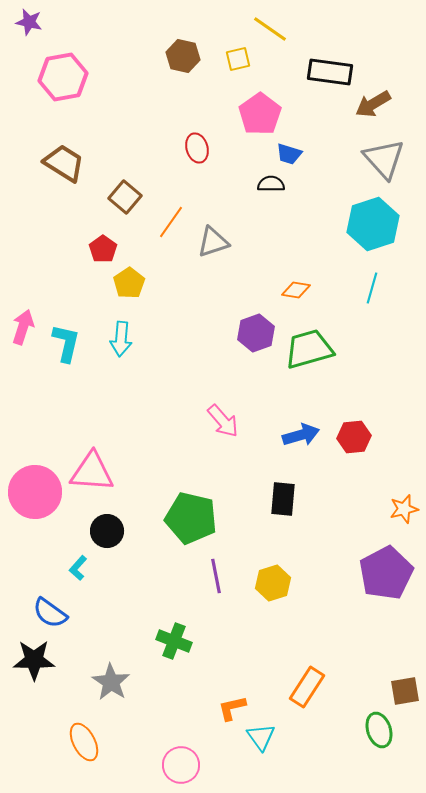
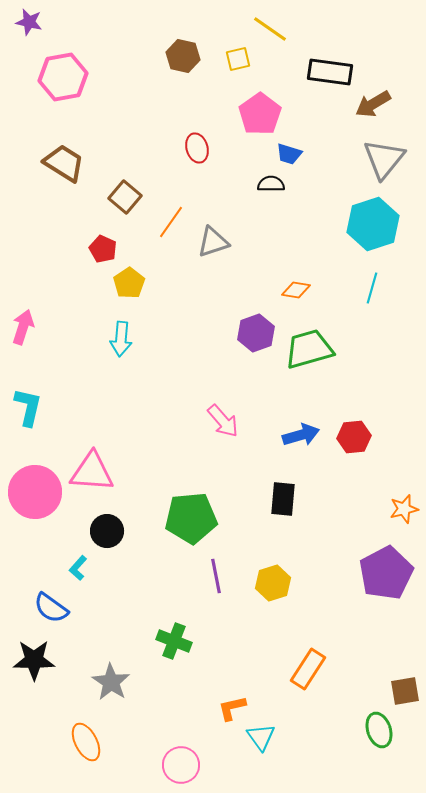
gray triangle at (384, 159): rotated 21 degrees clockwise
red pentagon at (103, 249): rotated 12 degrees counterclockwise
cyan L-shape at (66, 343): moved 38 px left, 64 px down
green pentagon at (191, 518): rotated 18 degrees counterclockwise
blue semicircle at (50, 613): moved 1 px right, 5 px up
orange rectangle at (307, 687): moved 1 px right, 18 px up
orange ellipse at (84, 742): moved 2 px right
